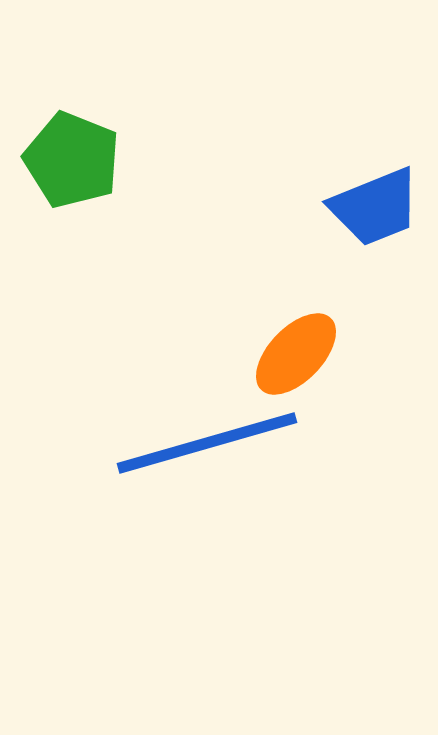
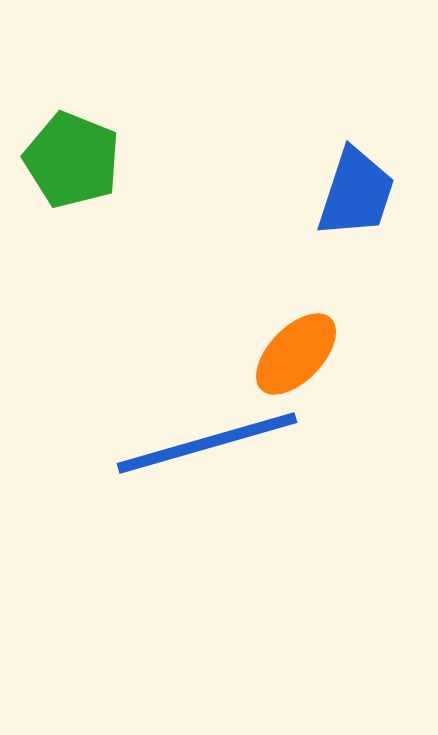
blue trapezoid: moved 19 px left, 14 px up; rotated 50 degrees counterclockwise
